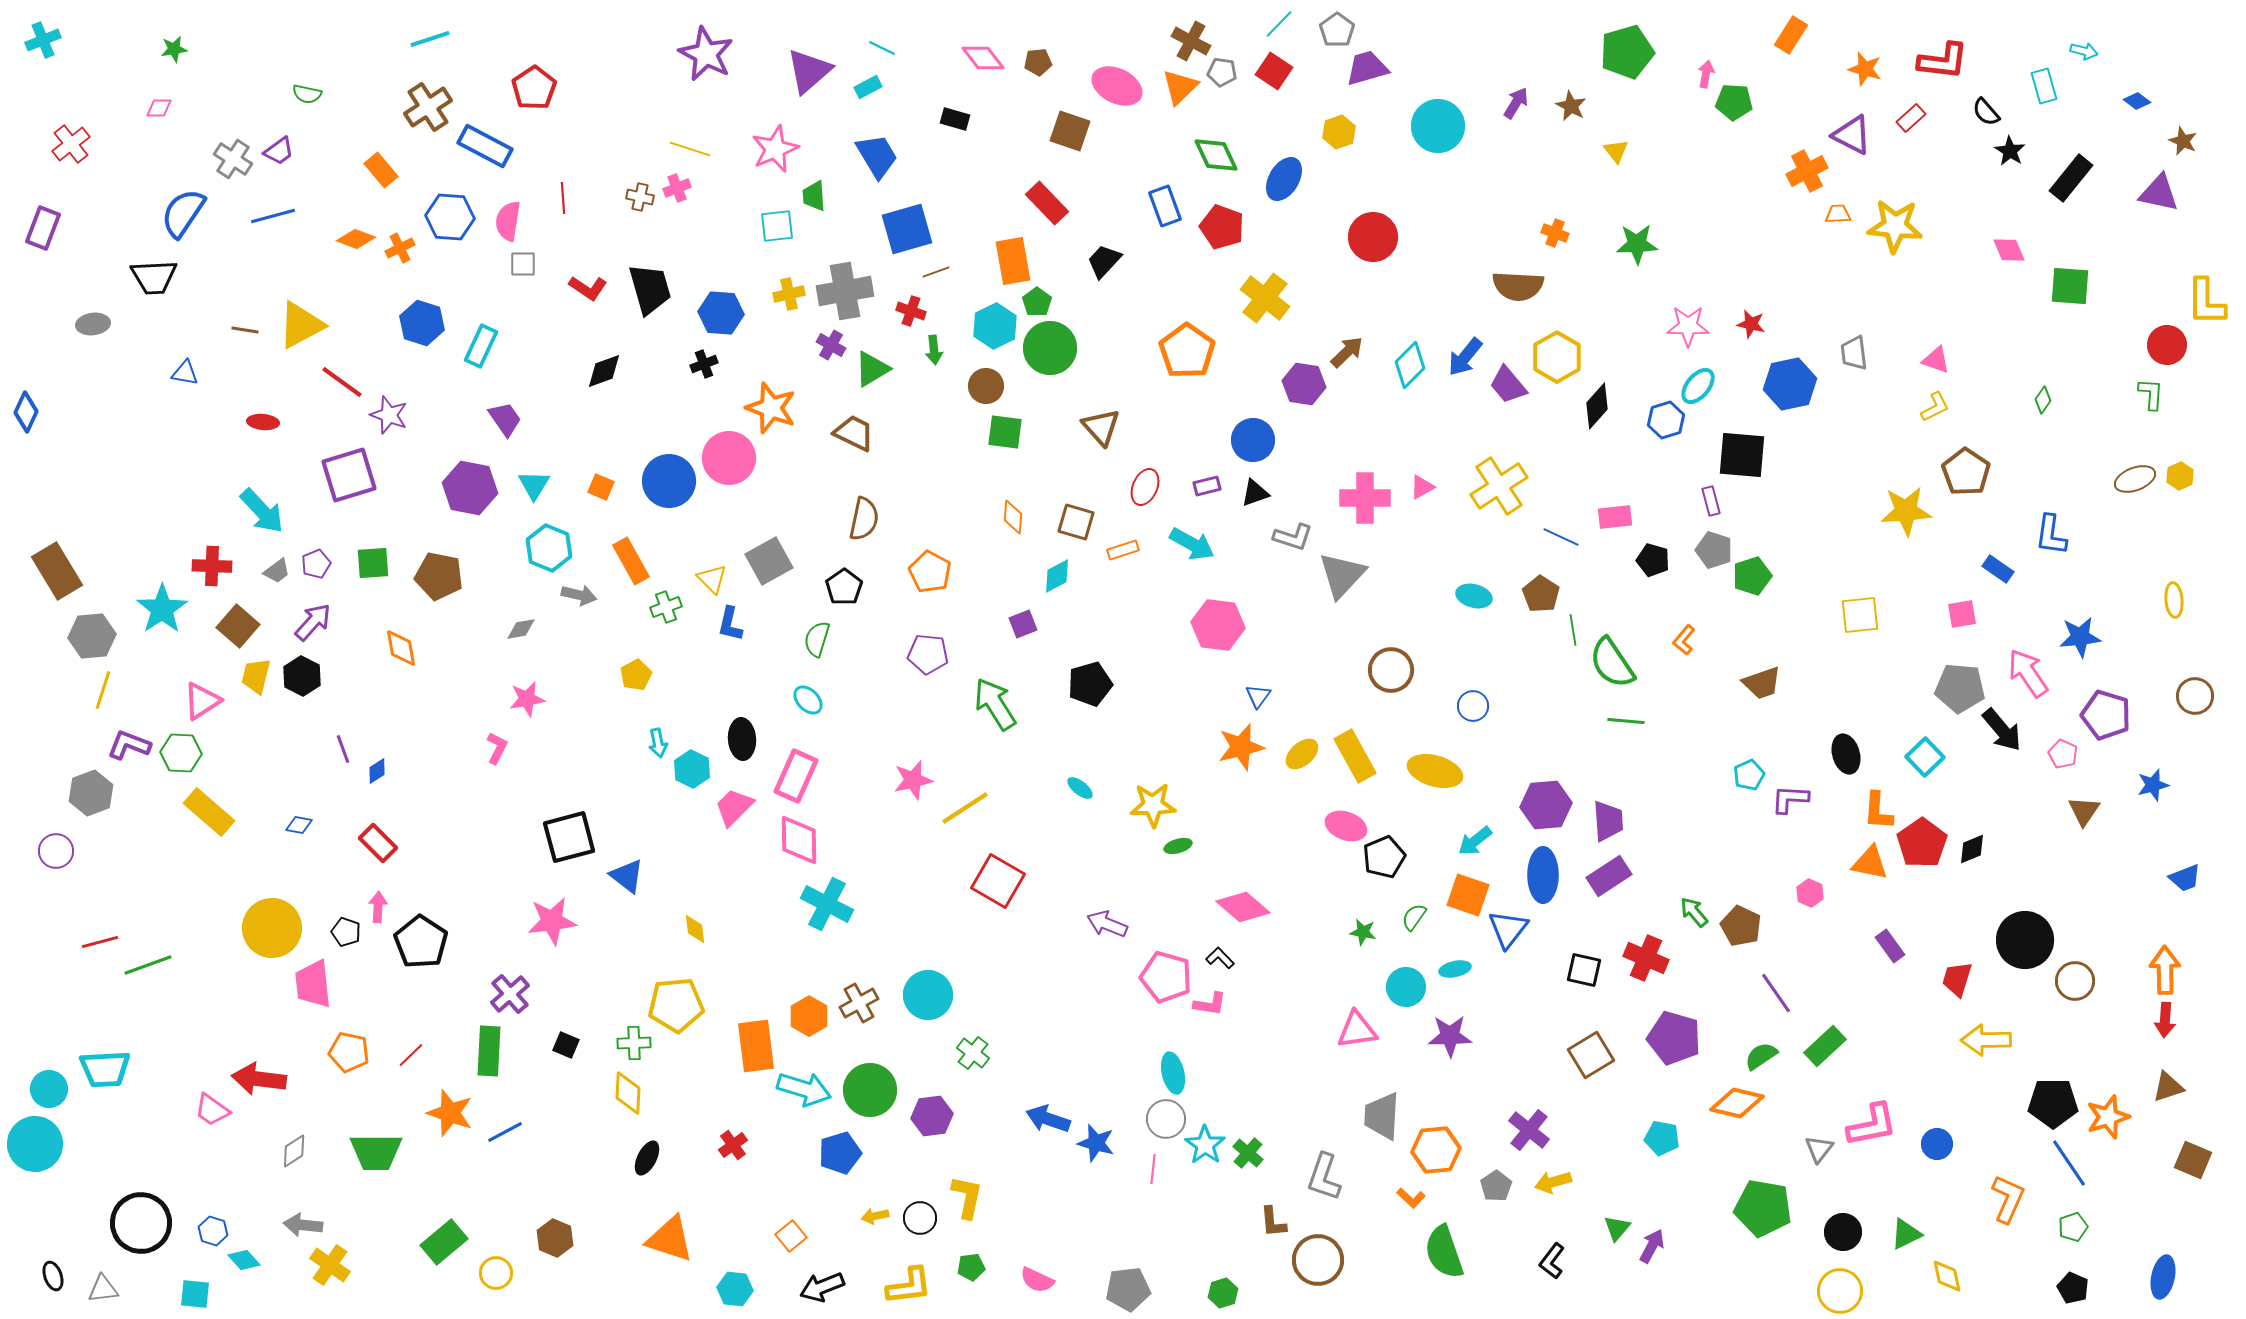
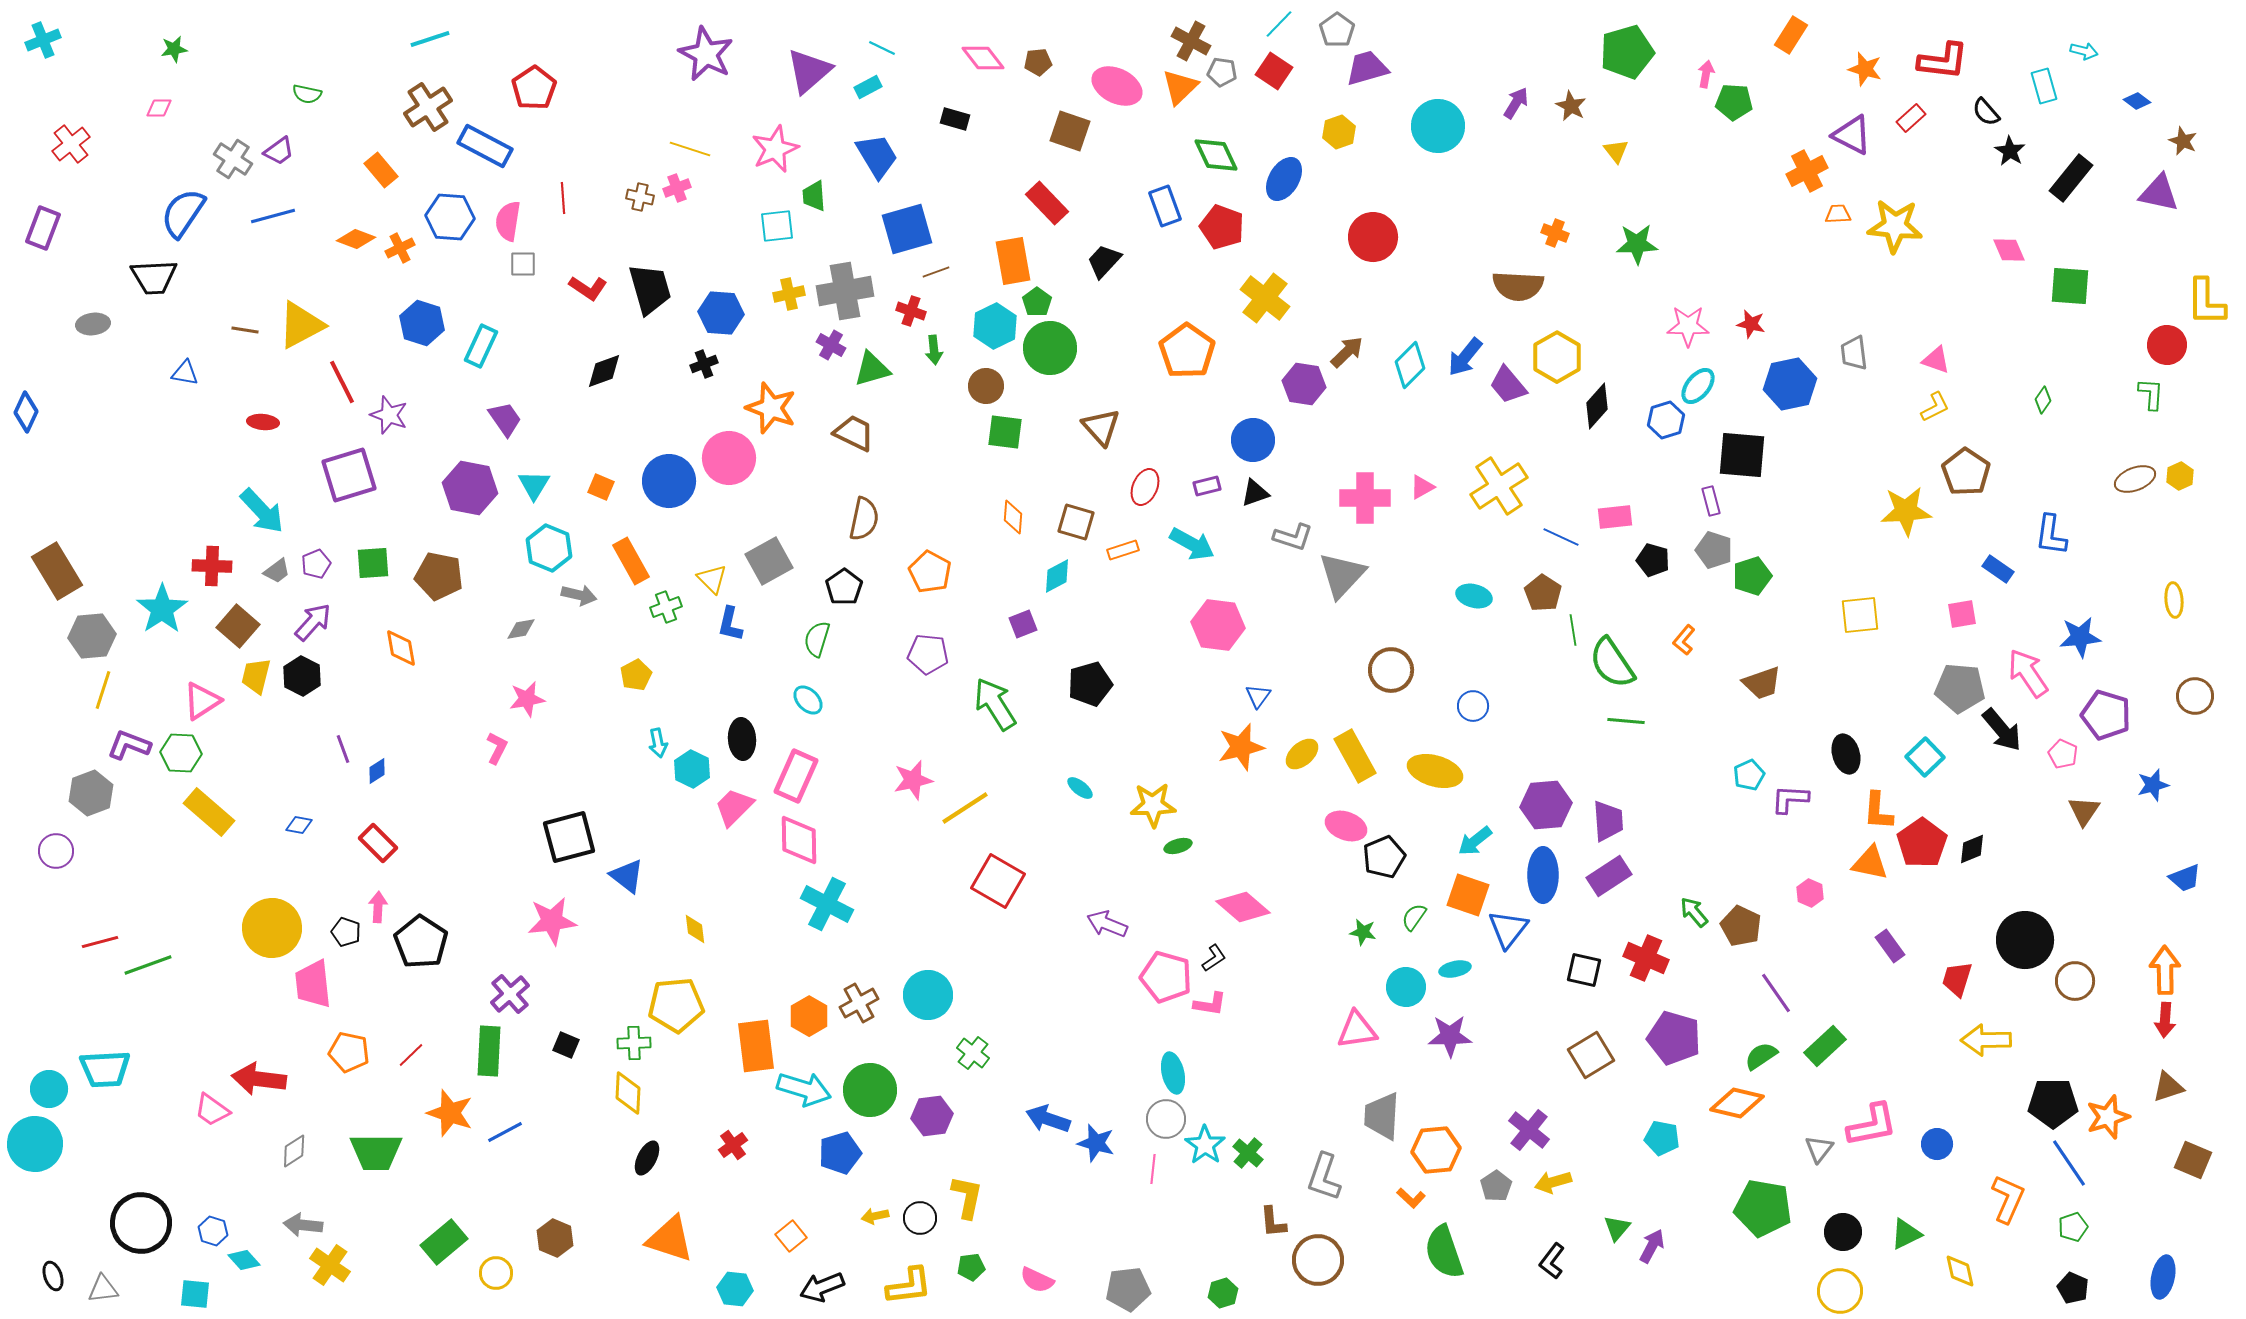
green triangle at (872, 369): rotated 15 degrees clockwise
red line at (342, 382): rotated 27 degrees clockwise
brown pentagon at (1541, 594): moved 2 px right, 1 px up
black L-shape at (1220, 958): moved 6 px left; rotated 100 degrees clockwise
yellow diamond at (1947, 1276): moved 13 px right, 5 px up
